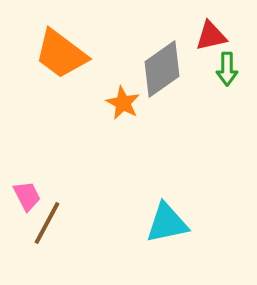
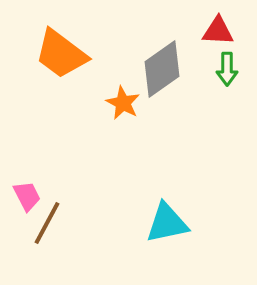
red triangle: moved 7 px right, 5 px up; rotated 16 degrees clockwise
